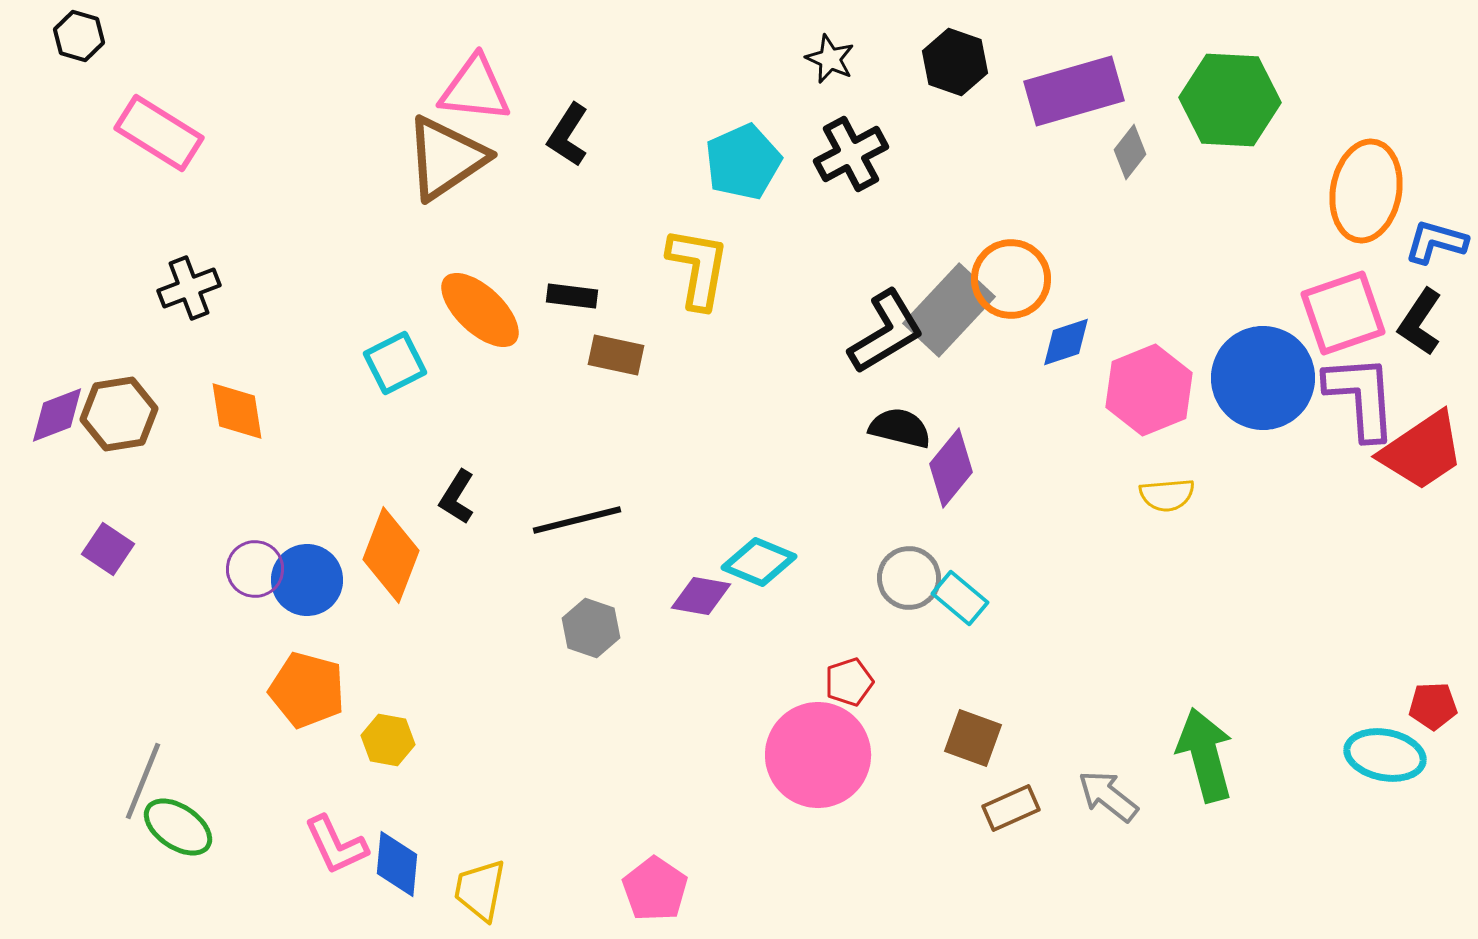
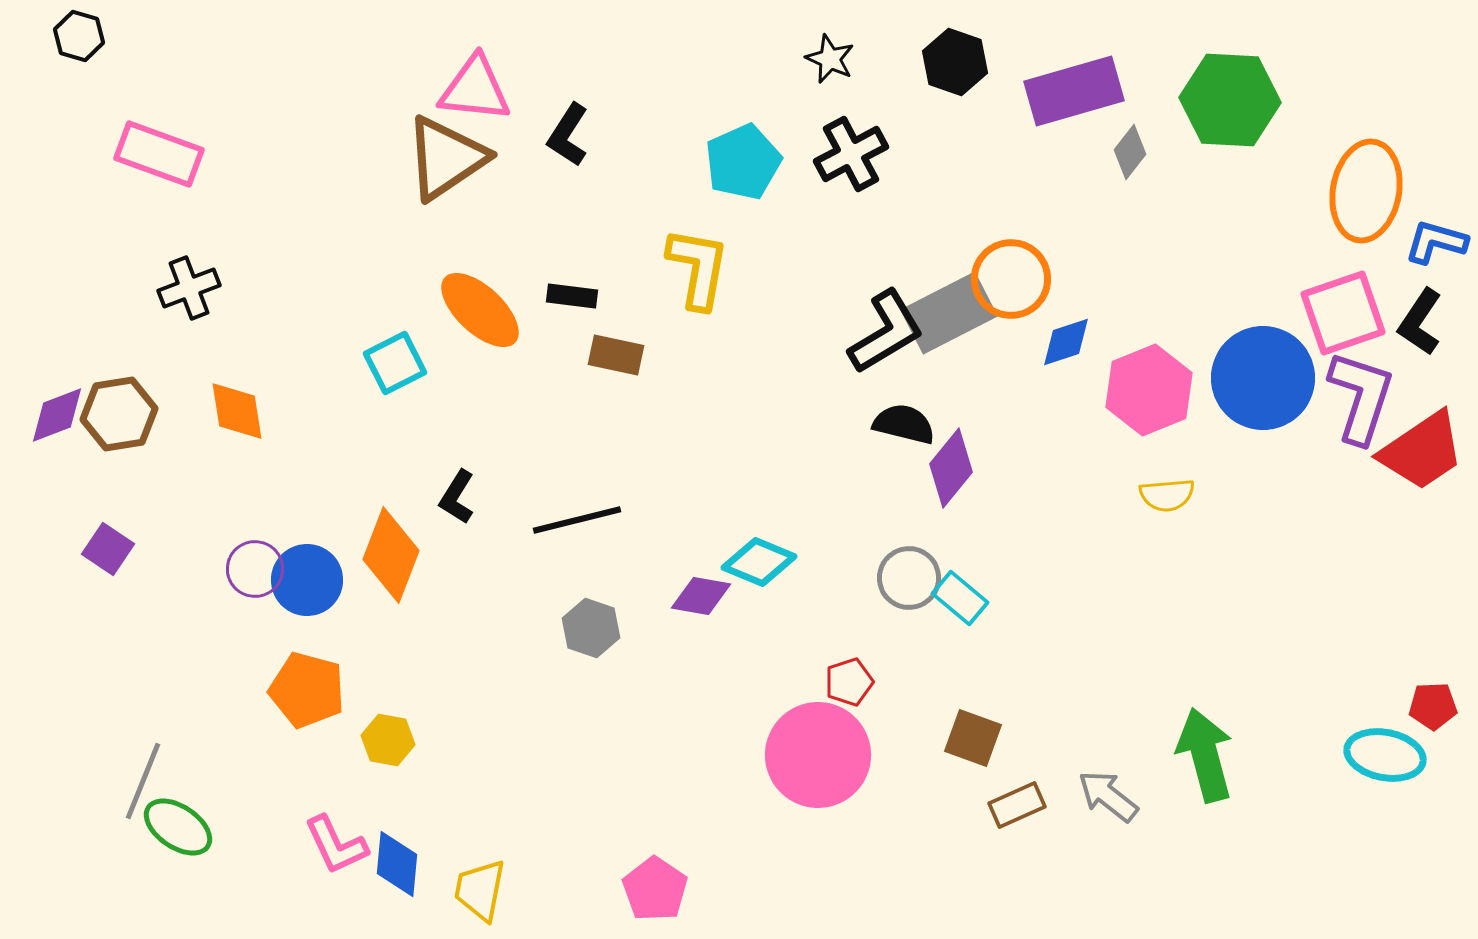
pink rectangle at (159, 133): moved 21 px down; rotated 12 degrees counterclockwise
gray rectangle at (949, 310): moved 3 px down; rotated 20 degrees clockwise
purple L-shape at (1361, 397): rotated 22 degrees clockwise
black semicircle at (900, 428): moved 4 px right, 4 px up
brown rectangle at (1011, 808): moved 6 px right, 3 px up
